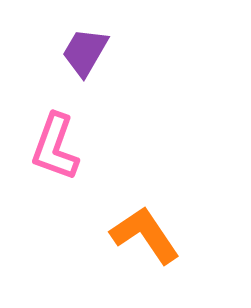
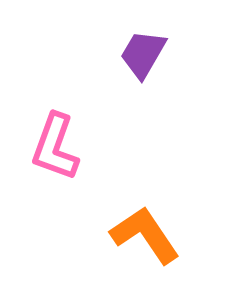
purple trapezoid: moved 58 px right, 2 px down
